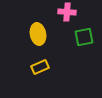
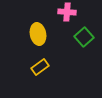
green square: rotated 30 degrees counterclockwise
yellow rectangle: rotated 12 degrees counterclockwise
